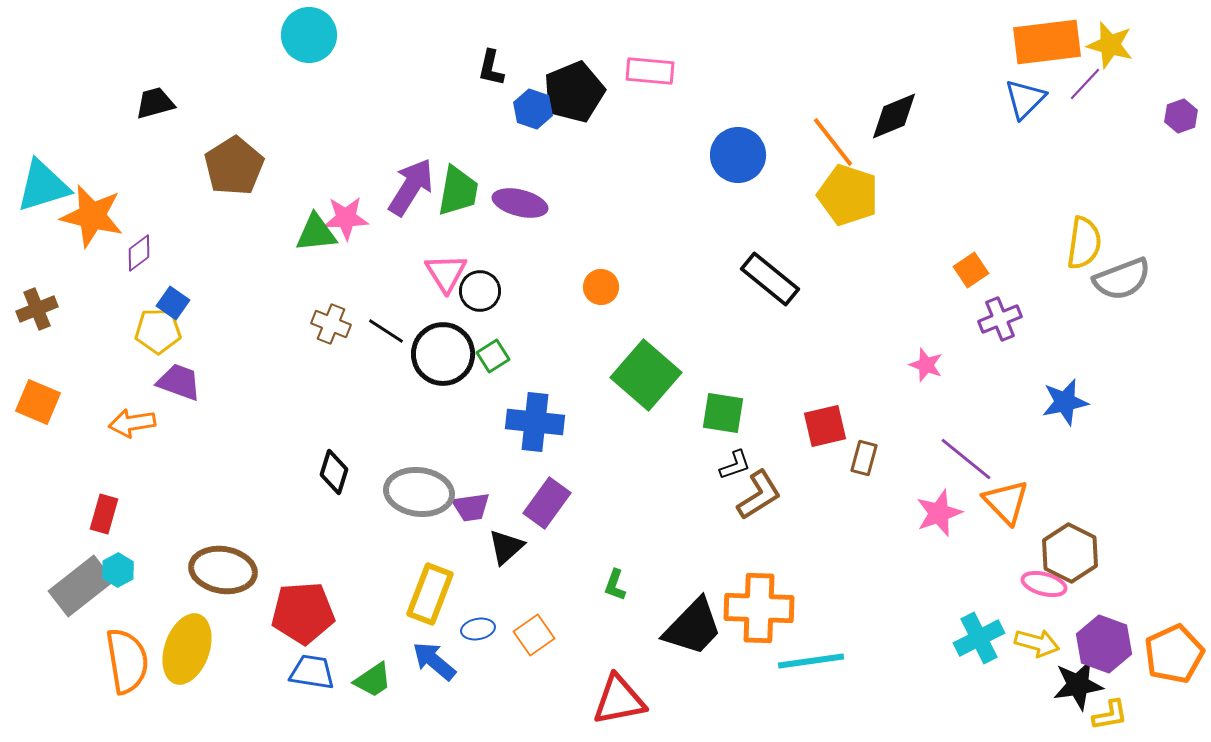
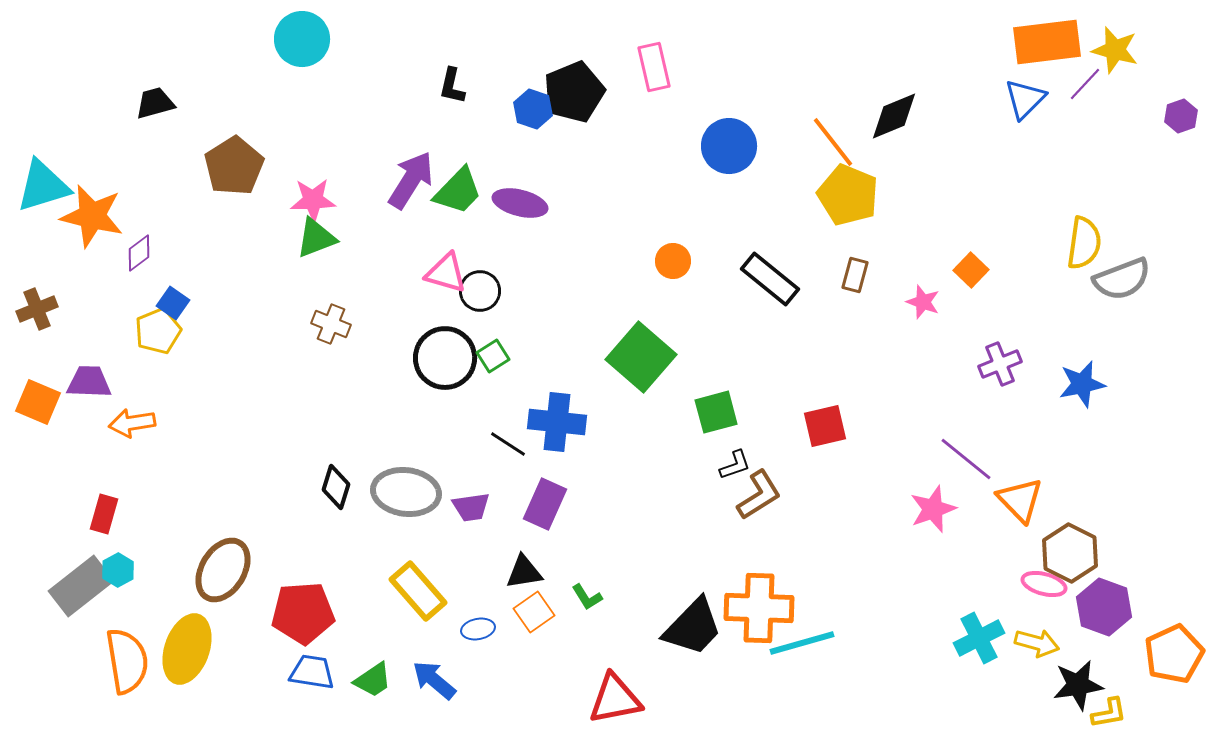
cyan circle at (309, 35): moved 7 px left, 4 px down
yellow star at (1110, 45): moved 5 px right, 5 px down
black L-shape at (491, 68): moved 39 px left, 18 px down
pink rectangle at (650, 71): moved 4 px right, 4 px up; rotated 72 degrees clockwise
blue circle at (738, 155): moved 9 px left, 9 px up
purple arrow at (411, 187): moved 7 px up
green trapezoid at (458, 191): rotated 34 degrees clockwise
yellow pentagon at (848, 195): rotated 4 degrees clockwise
pink star at (346, 218): moved 33 px left, 18 px up
green triangle at (316, 233): moved 5 px down; rotated 15 degrees counterclockwise
orange square at (971, 270): rotated 12 degrees counterclockwise
pink triangle at (446, 273): rotated 42 degrees counterclockwise
orange circle at (601, 287): moved 72 px right, 26 px up
purple cross at (1000, 319): moved 45 px down
yellow pentagon at (158, 331): rotated 21 degrees counterclockwise
black line at (386, 331): moved 122 px right, 113 px down
black circle at (443, 354): moved 2 px right, 4 px down
pink star at (926, 365): moved 3 px left, 63 px up
green square at (646, 375): moved 5 px left, 18 px up
purple trapezoid at (179, 382): moved 90 px left; rotated 18 degrees counterclockwise
blue star at (1065, 402): moved 17 px right, 18 px up
green square at (723, 413): moved 7 px left, 1 px up; rotated 24 degrees counterclockwise
blue cross at (535, 422): moved 22 px right
brown rectangle at (864, 458): moved 9 px left, 183 px up
black diamond at (334, 472): moved 2 px right, 15 px down
gray ellipse at (419, 492): moved 13 px left
orange triangle at (1006, 502): moved 14 px right, 2 px up
purple rectangle at (547, 503): moved 2 px left, 1 px down; rotated 12 degrees counterclockwise
pink star at (939, 513): moved 6 px left, 4 px up
black triangle at (506, 547): moved 18 px right, 25 px down; rotated 33 degrees clockwise
brown ellipse at (223, 570): rotated 68 degrees counterclockwise
green L-shape at (615, 585): moved 28 px left, 12 px down; rotated 52 degrees counterclockwise
yellow rectangle at (430, 594): moved 12 px left, 3 px up; rotated 62 degrees counterclockwise
orange square at (534, 635): moved 23 px up
purple hexagon at (1104, 644): moved 37 px up
blue arrow at (434, 661): moved 19 px down
cyan line at (811, 661): moved 9 px left, 18 px up; rotated 8 degrees counterclockwise
red triangle at (619, 700): moved 4 px left, 1 px up
yellow L-shape at (1110, 715): moved 1 px left, 2 px up
